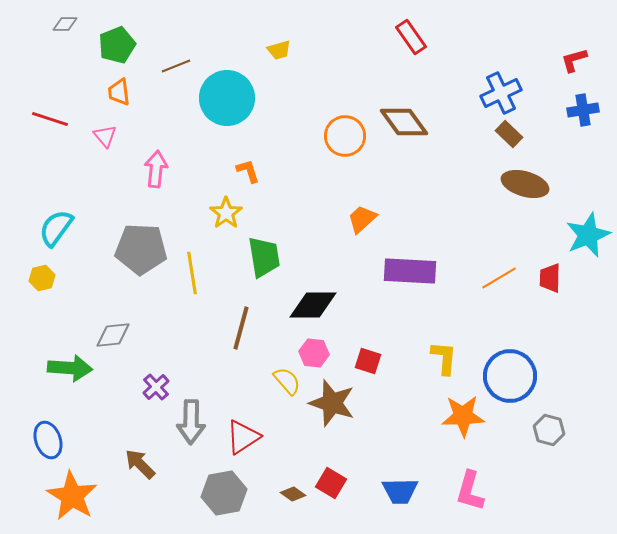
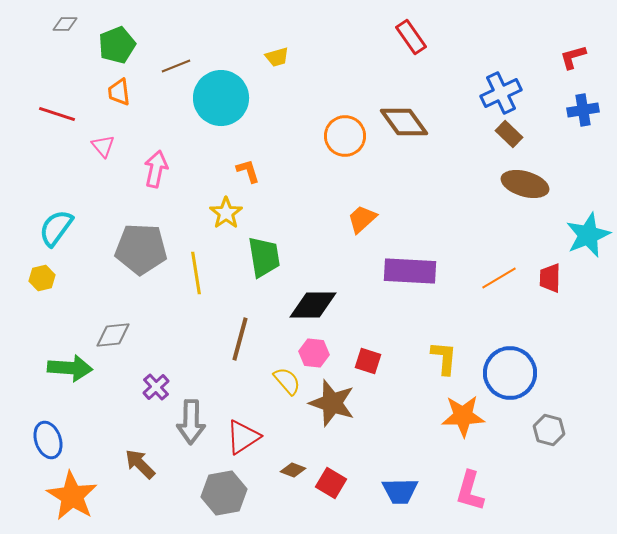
yellow trapezoid at (279, 50): moved 2 px left, 7 px down
red L-shape at (574, 60): moved 1 px left, 3 px up
cyan circle at (227, 98): moved 6 px left
red line at (50, 119): moved 7 px right, 5 px up
pink triangle at (105, 136): moved 2 px left, 10 px down
pink arrow at (156, 169): rotated 6 degrees clockwise
yellow line at (192, 273): moved 4 px right
brown line at (241, 328): moved 1 px left, 11 px down
blue circle at (510, 376): moved 3 px up
brown diamond at (293, 494): moved 24 px up; rotated 15 degrees counterclockwise
